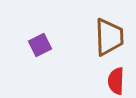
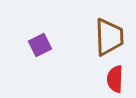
red semicircle: moved 1 px left, 2 px up
